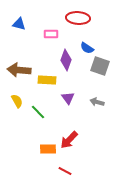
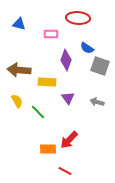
yellow rectangle: moved 2 px down
